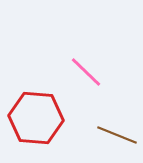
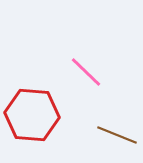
red hexagon: moved 4 px left, 3 px up
